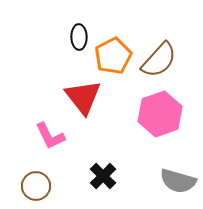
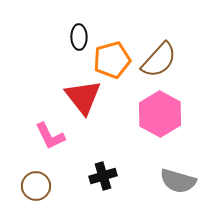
orange pentagon: moved 1 px left, 4 px down; rotated 12 degrees clockwise
pink hexagon: rotated 12 degrees counterclockwise
black cross: rotated 28 degrees clockwise
